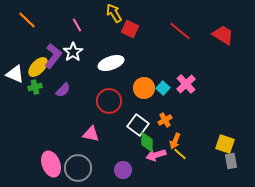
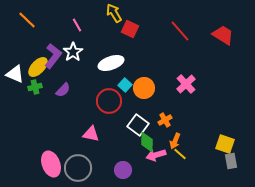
red line: rotated 10 degrees clockwise
cyan square: moved 38 px left, 3 px up
